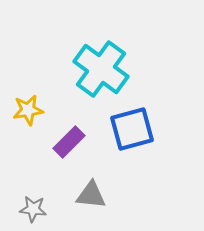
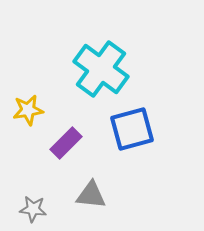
purple rectangle: moved 3 px left, 1 px down
